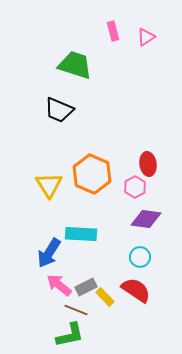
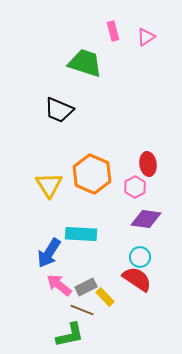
green trapezoid: moved 10 px right, 2 px up
red semicircle: moved 1 px right, 11 px up
brown line: moved 6 px right
